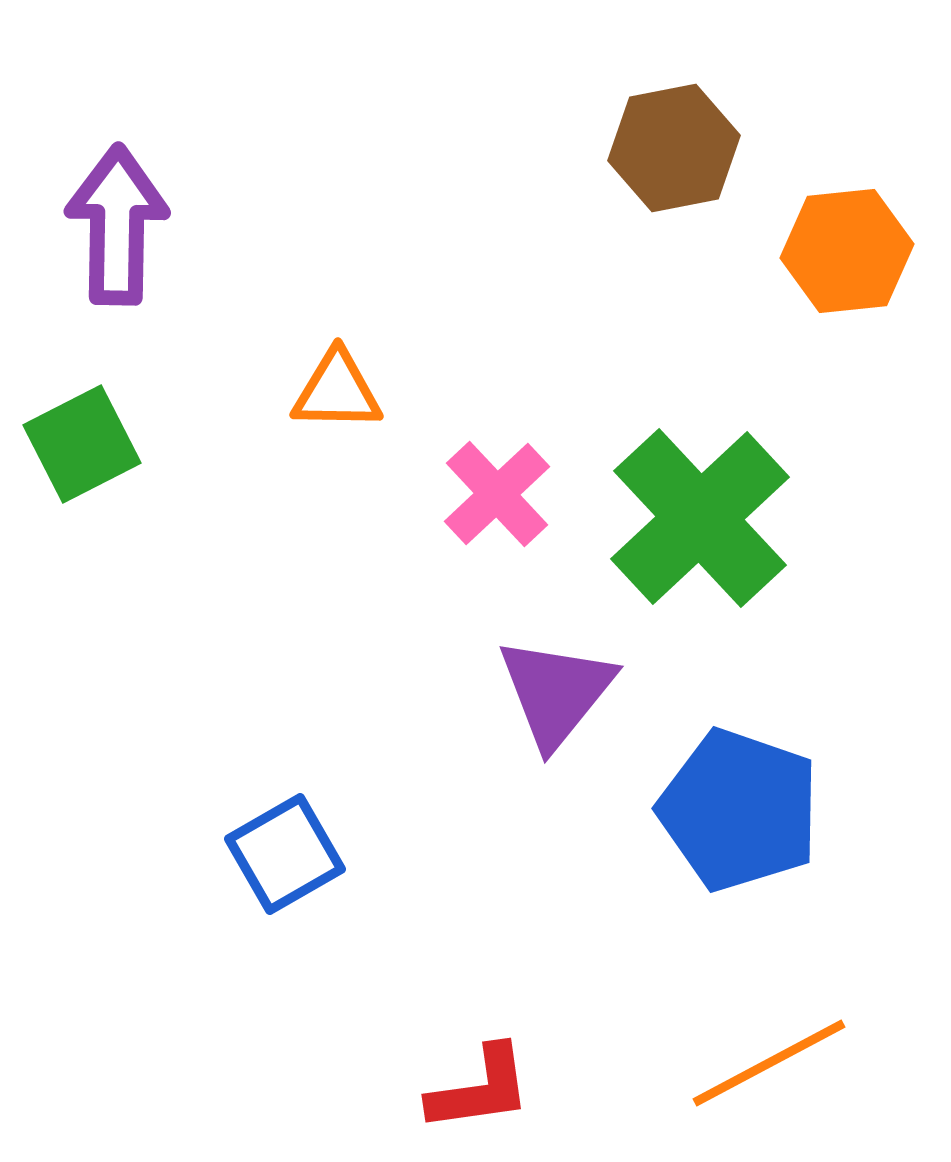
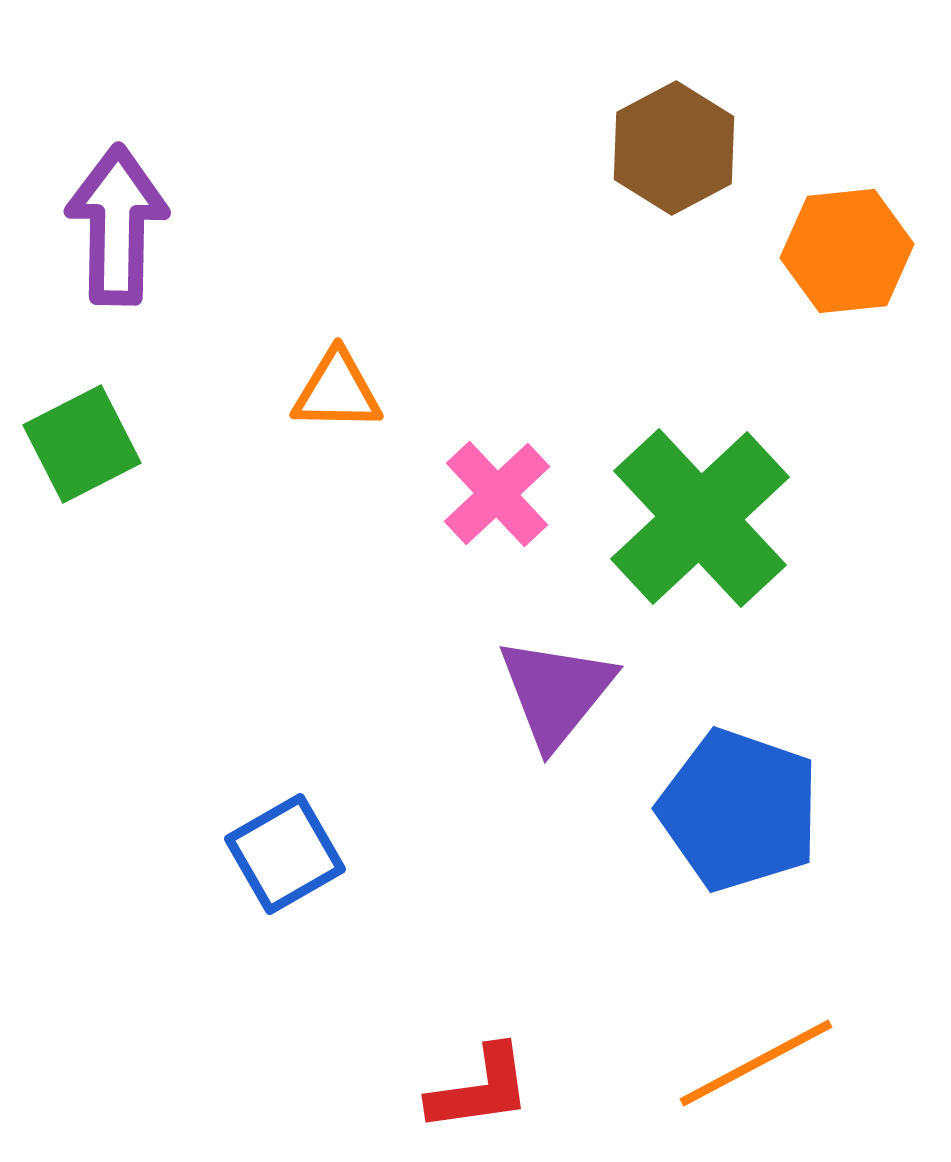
brown hexagon: rotated 17 degrees counterclockwise
orange line: moved 13 px left
